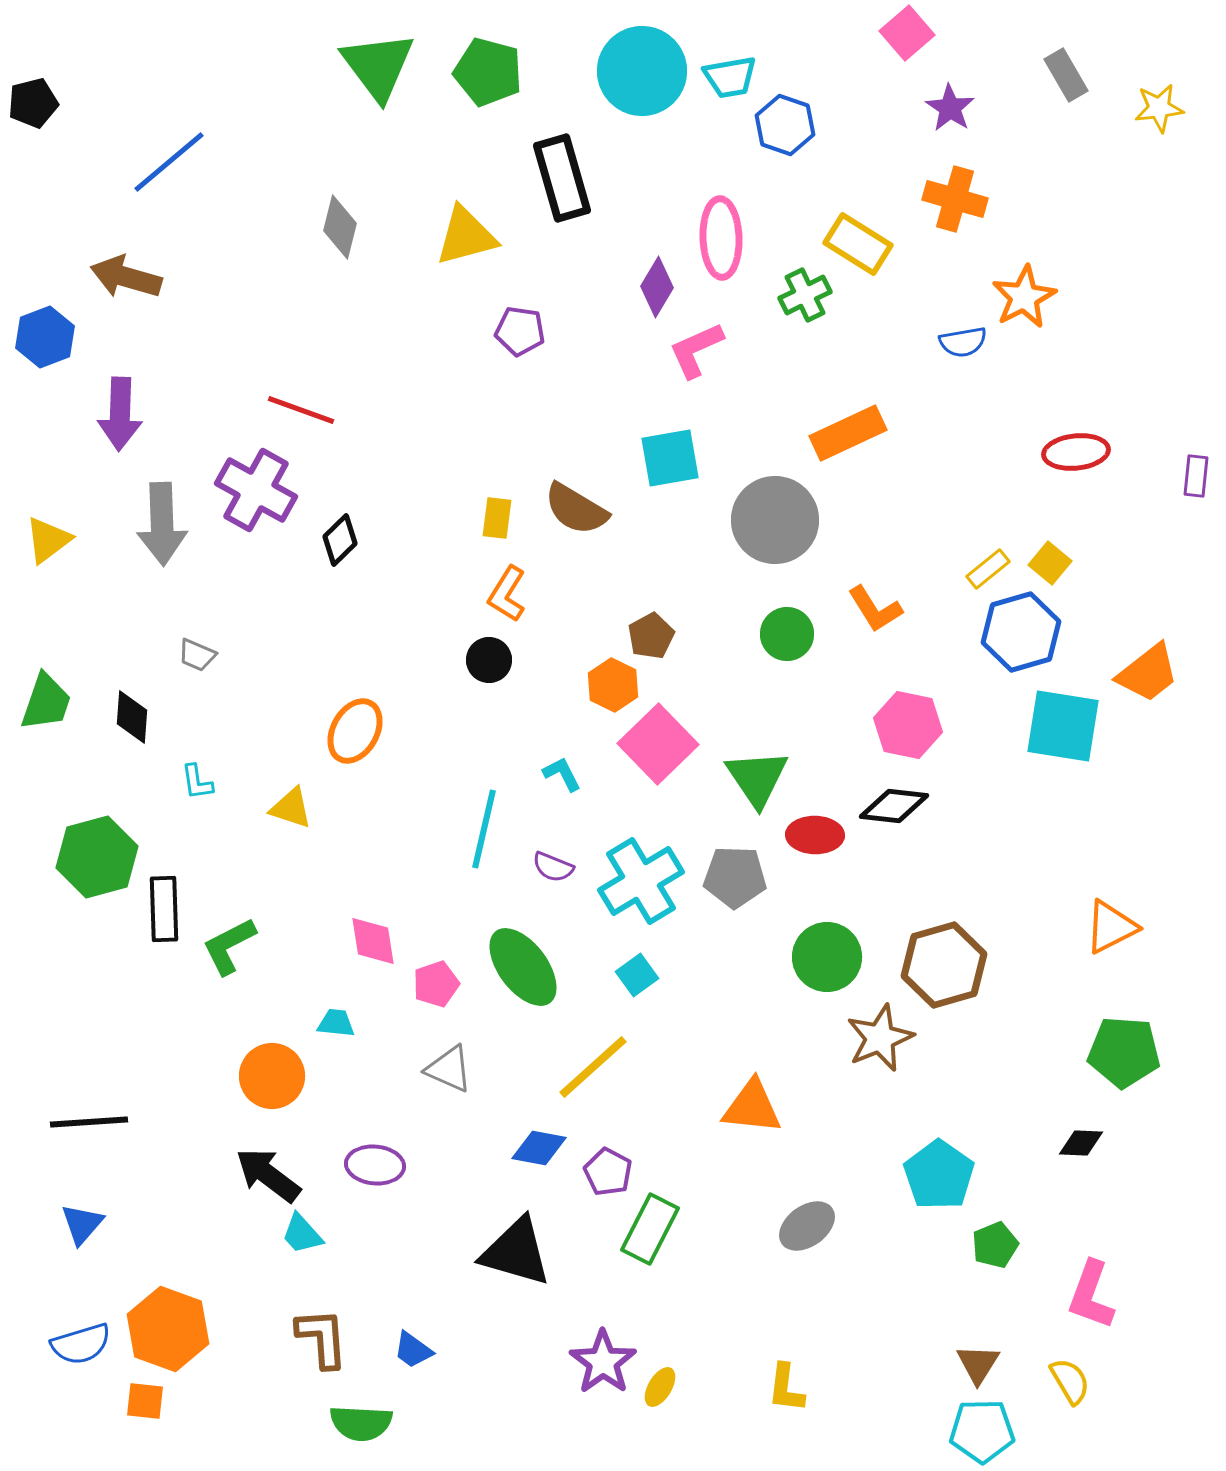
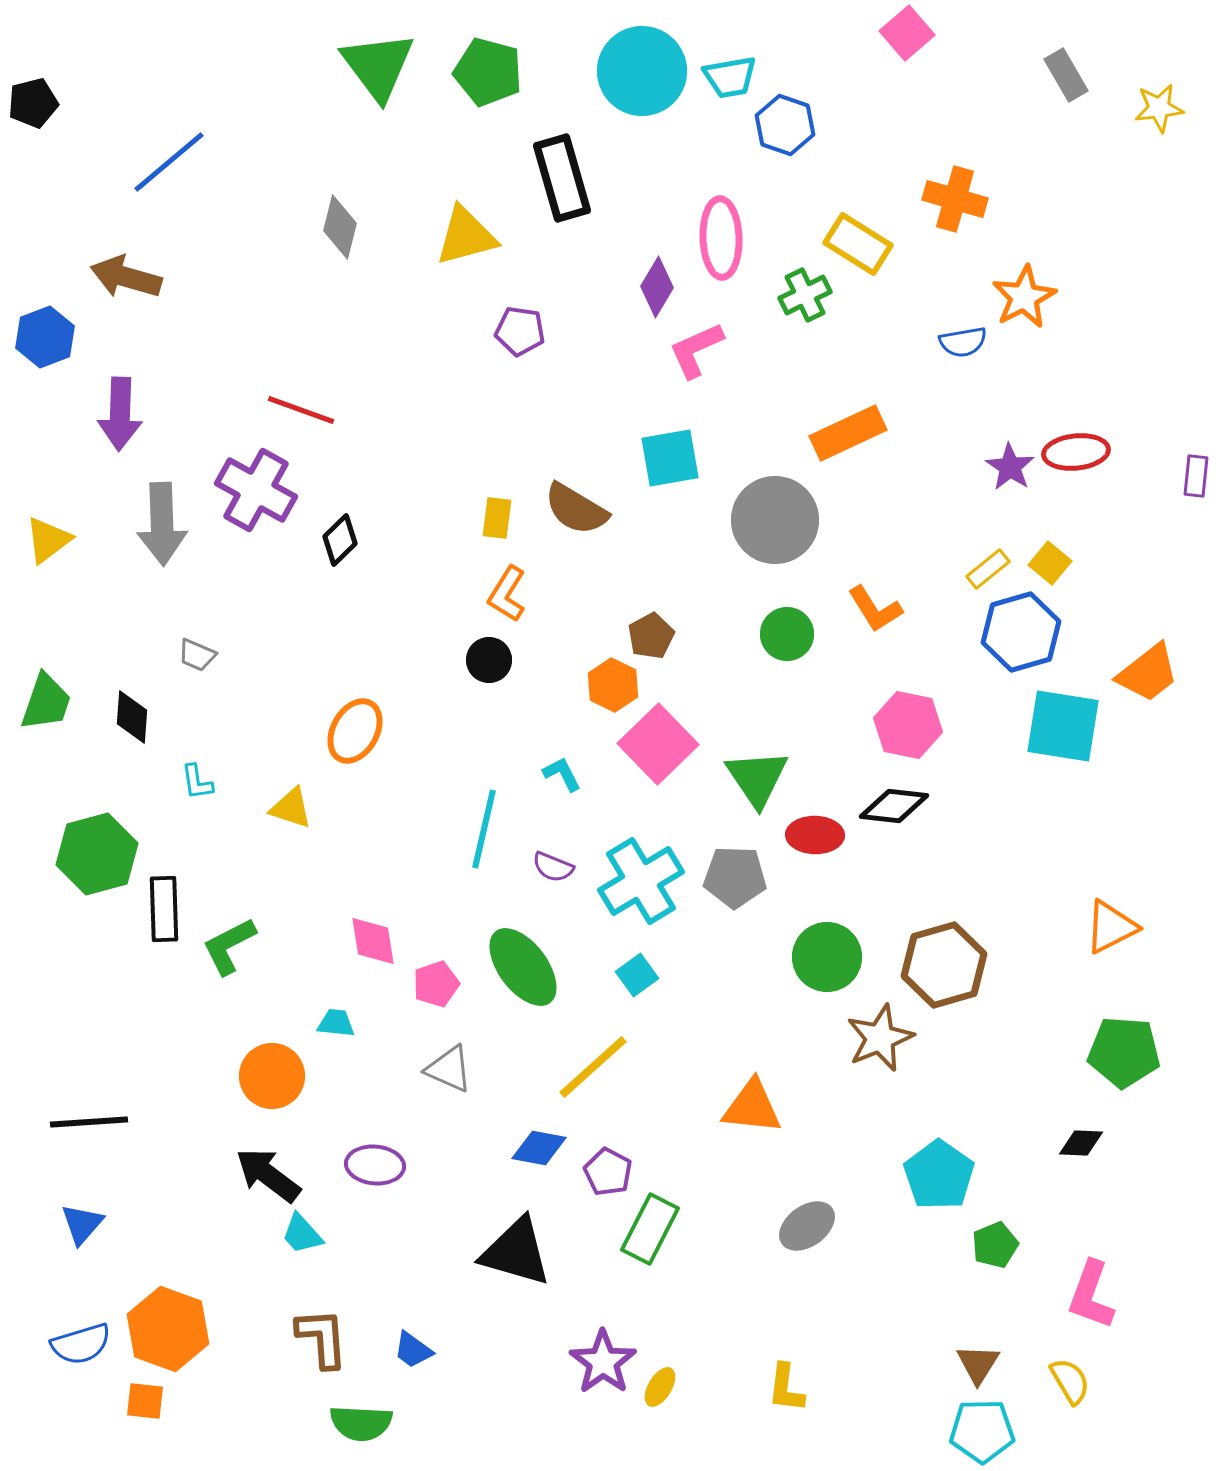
purple star at (950, 108): moved 60 px right, 359 px down
green hexagon at (97, 857): moved 3 px up
